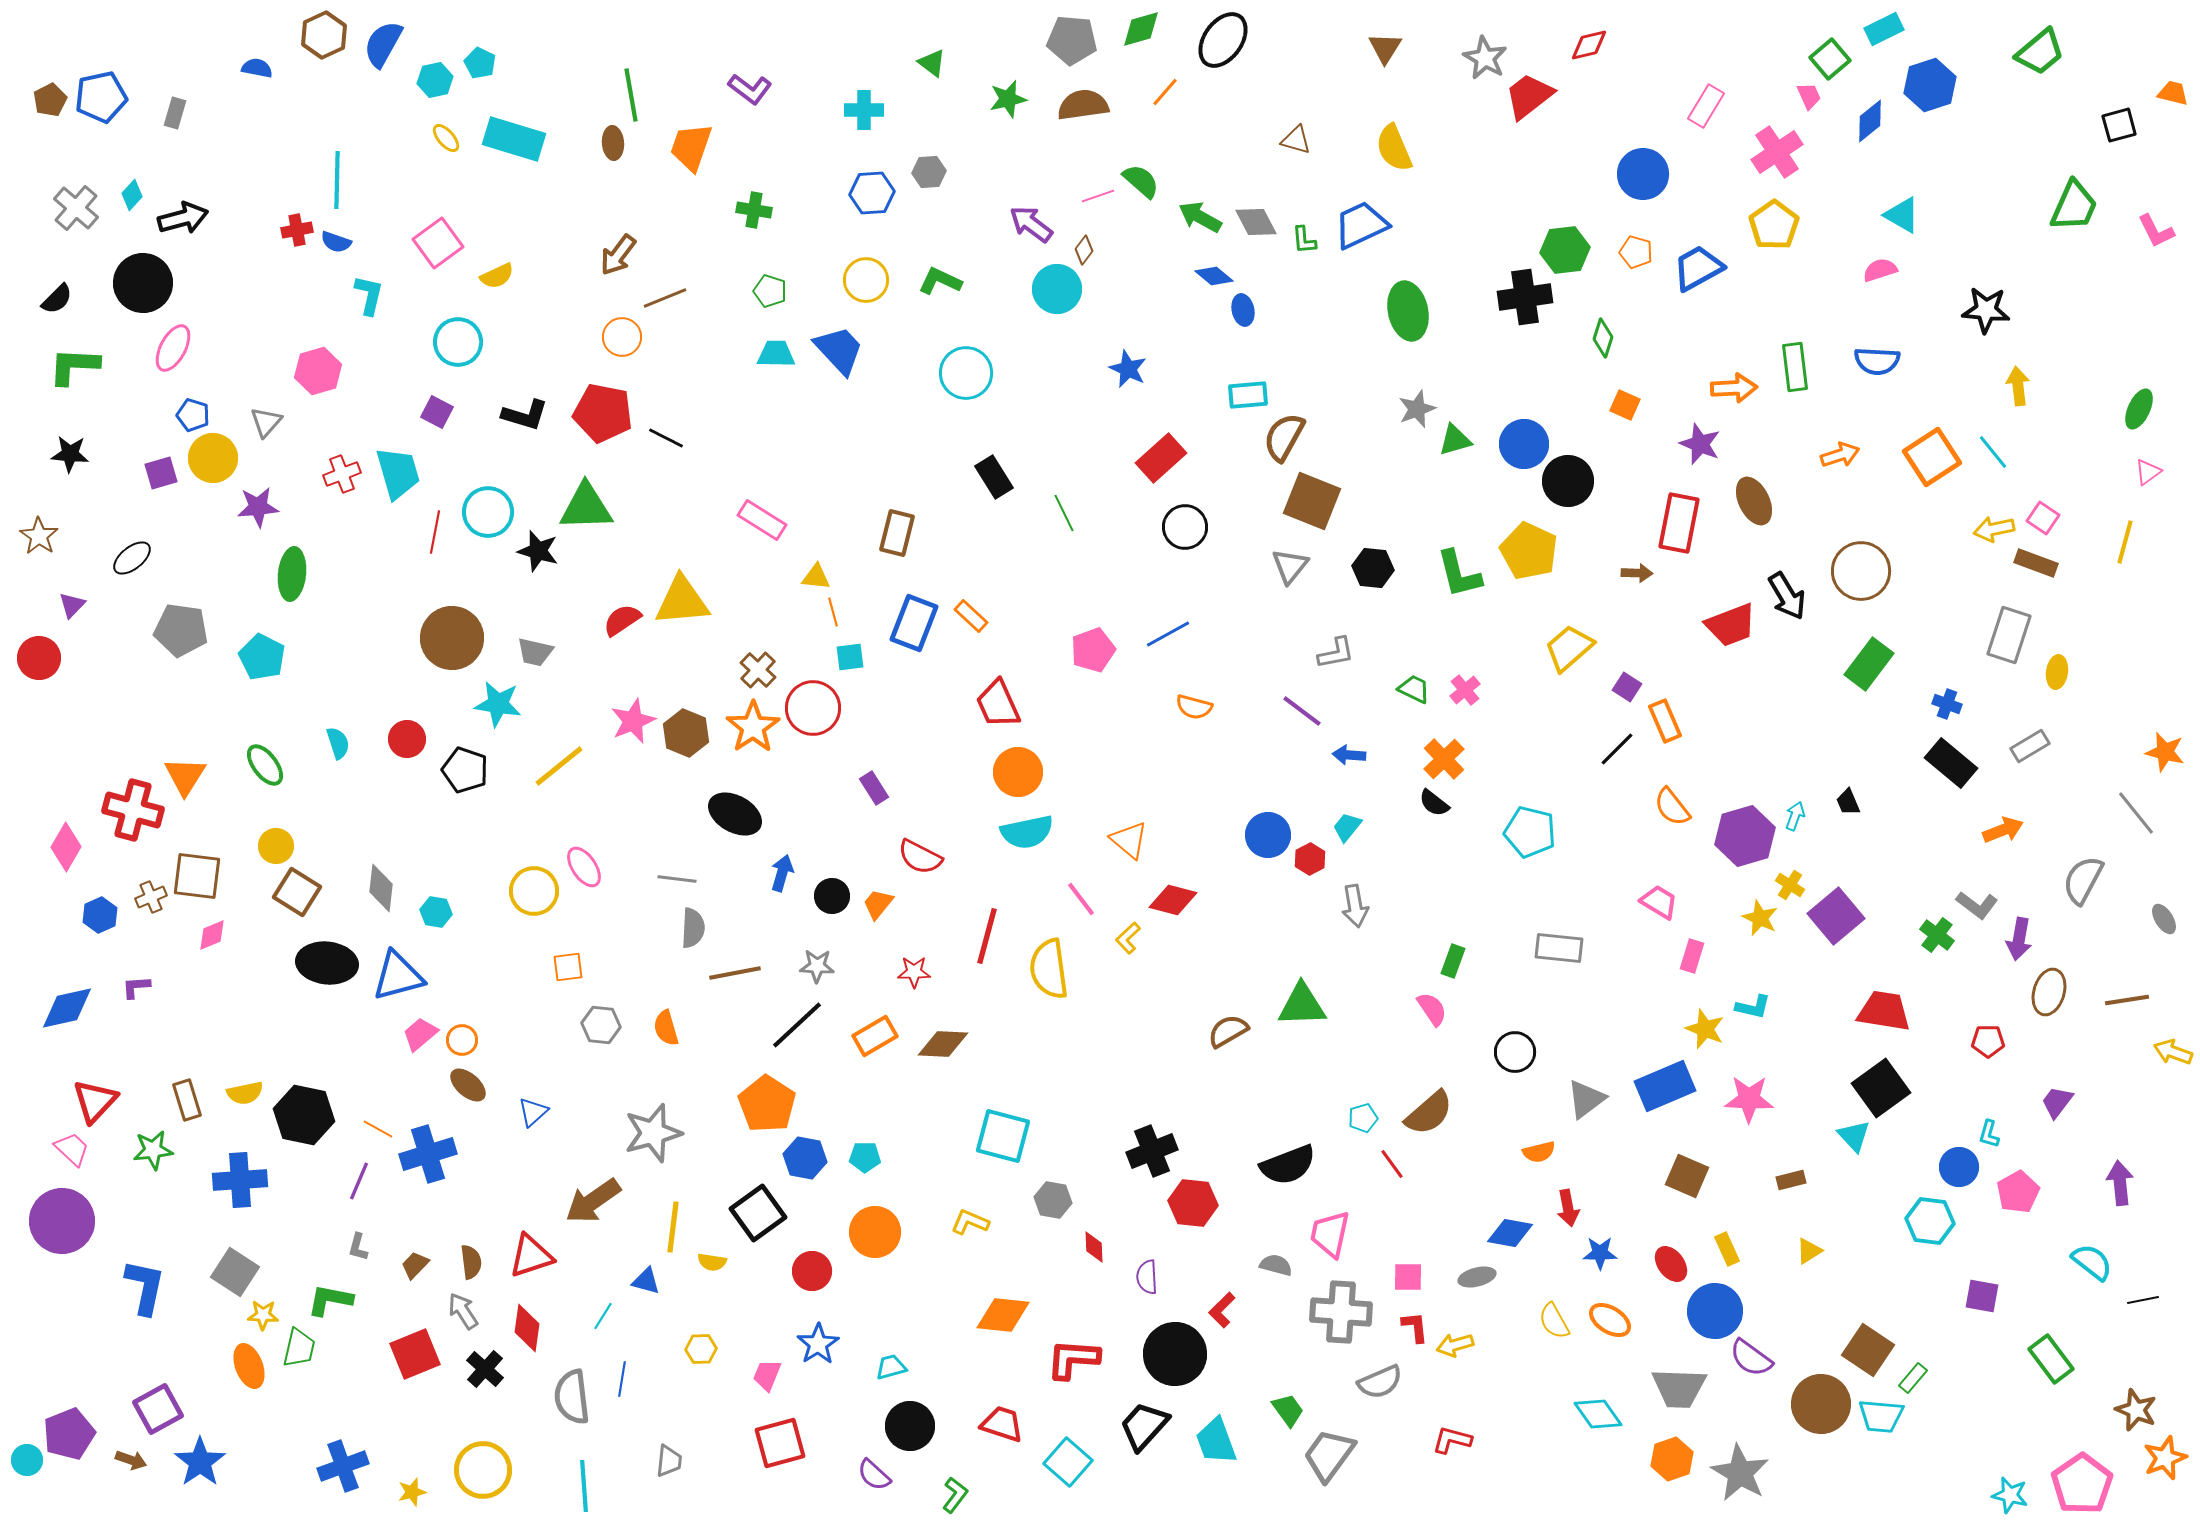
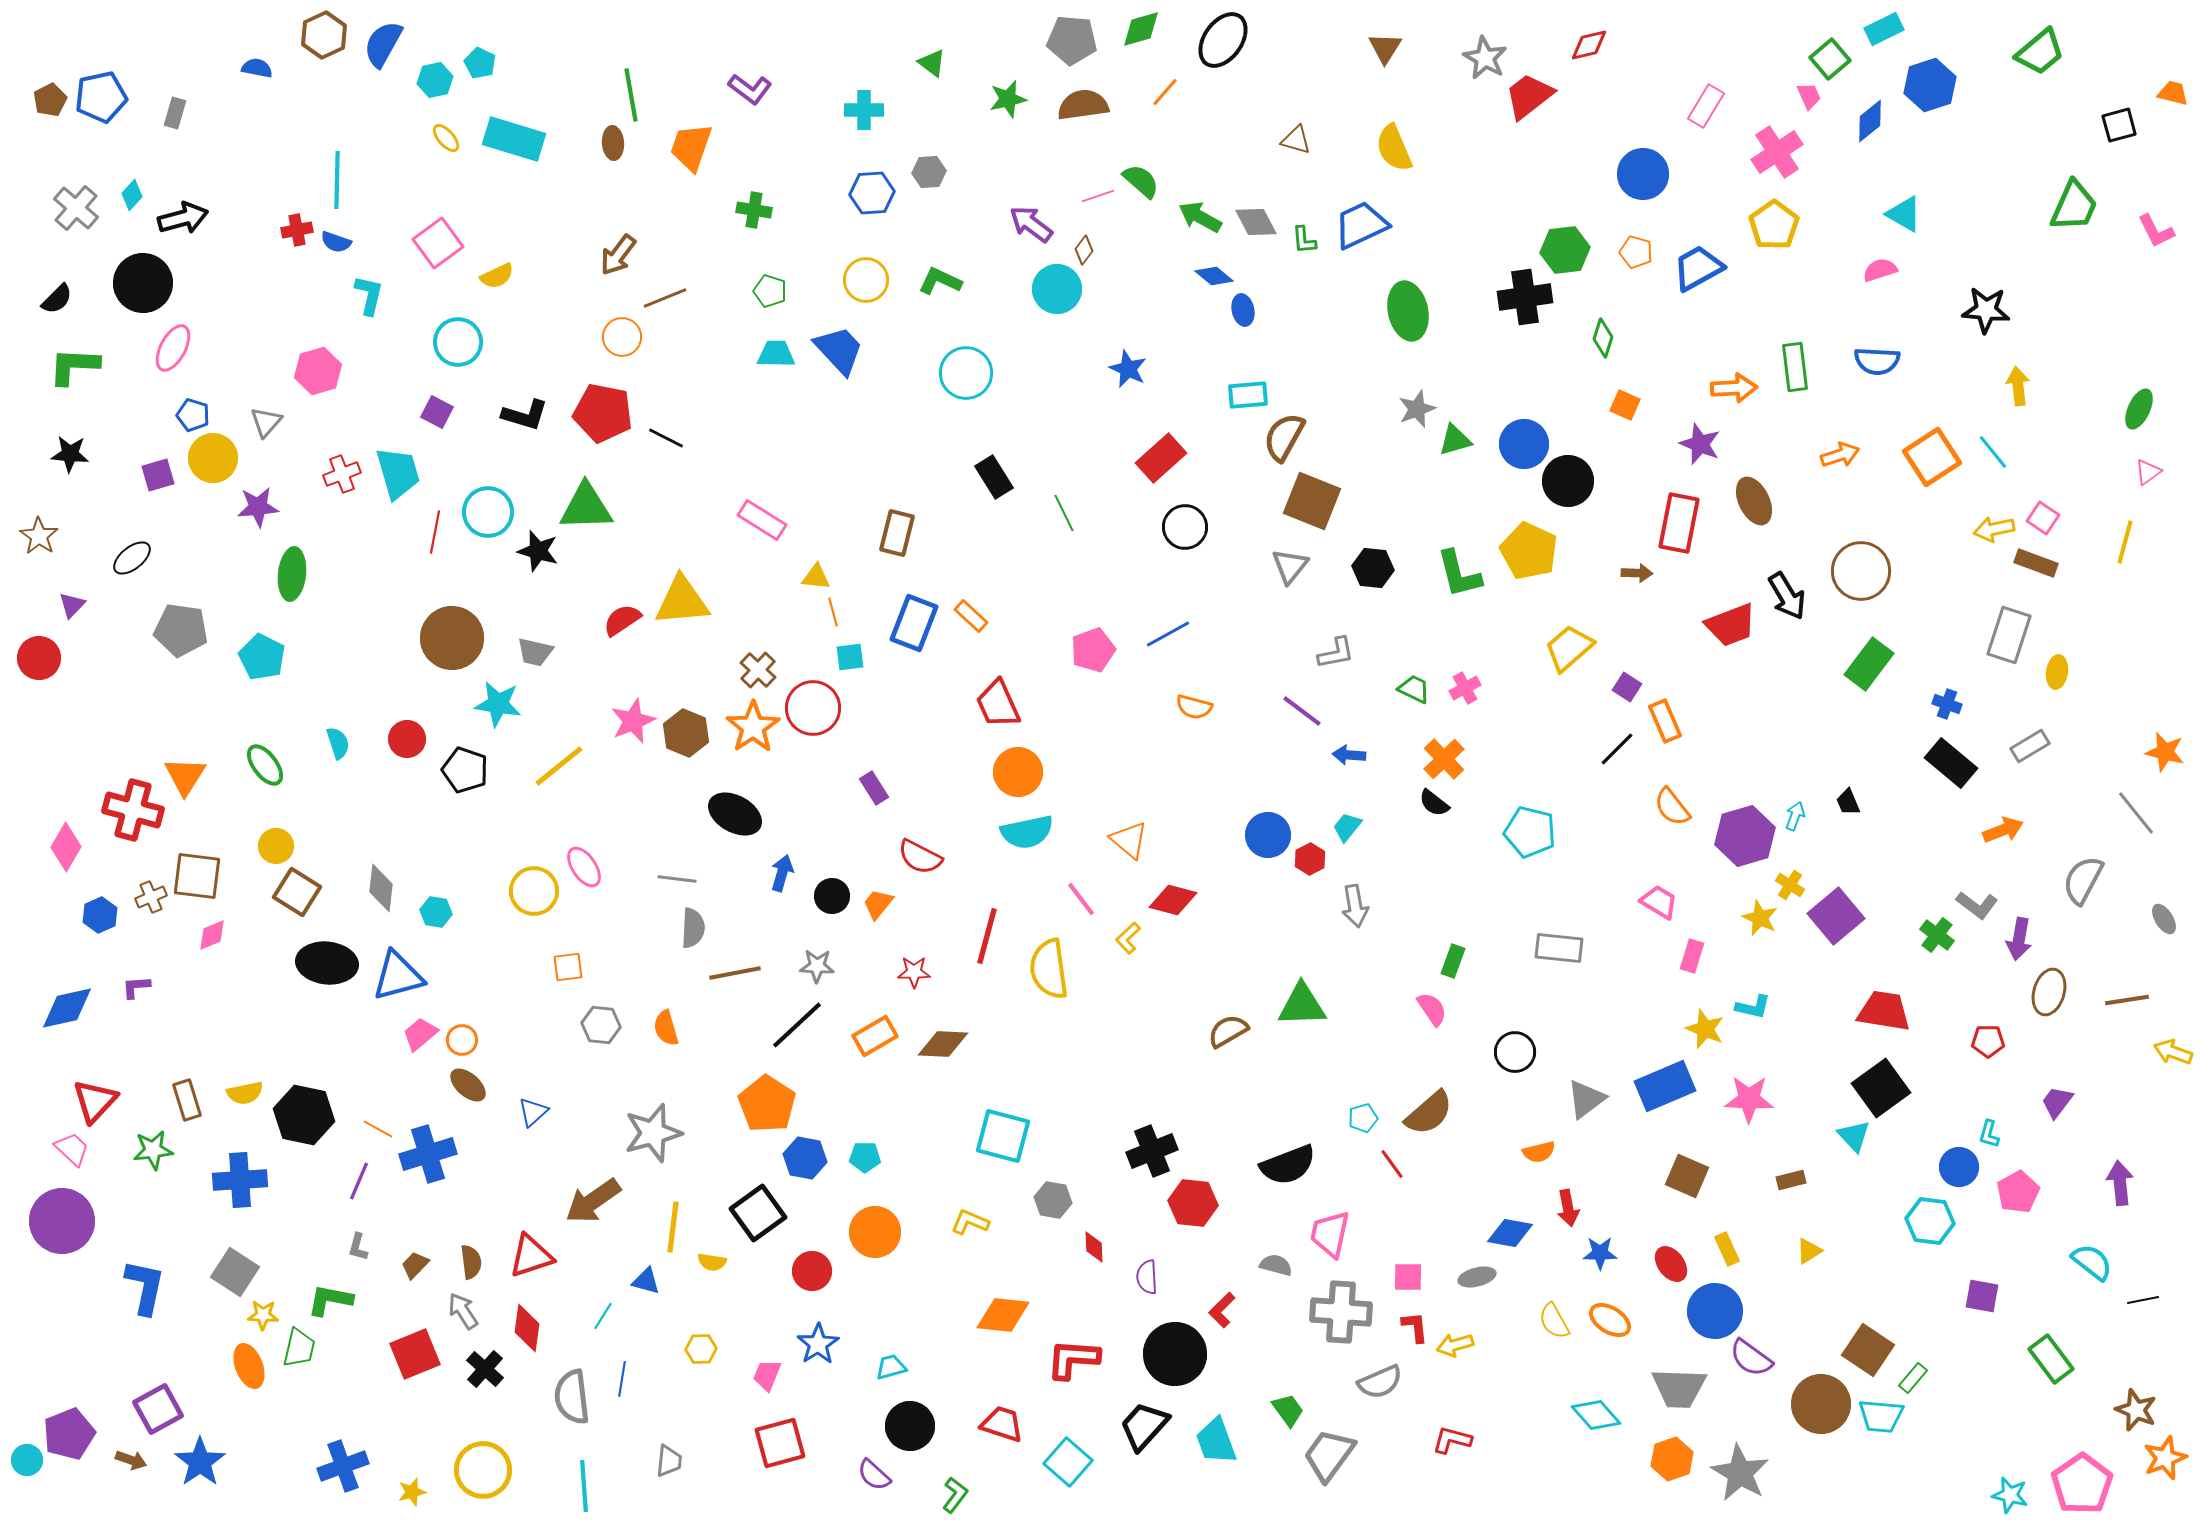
cyan triangle at (1902, 215): moved 2 px right, 1 px up
purple square at (161, 473): moved 3 px left, 2 px down
pink cross at (1465, 690): moved 2 px up; rotated 12 degrees clockwise
cyan diamond at (1598, 1414): moved 2 px left, 1 px down; rotated 6 degrees counterclockwise
